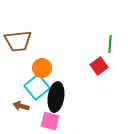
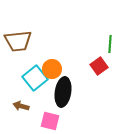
orange circle: moved 10 px right, 1 px down
cyan square: moved 2 px left, 9 px up
black ellipse: moved 7 px right, 5 px up
